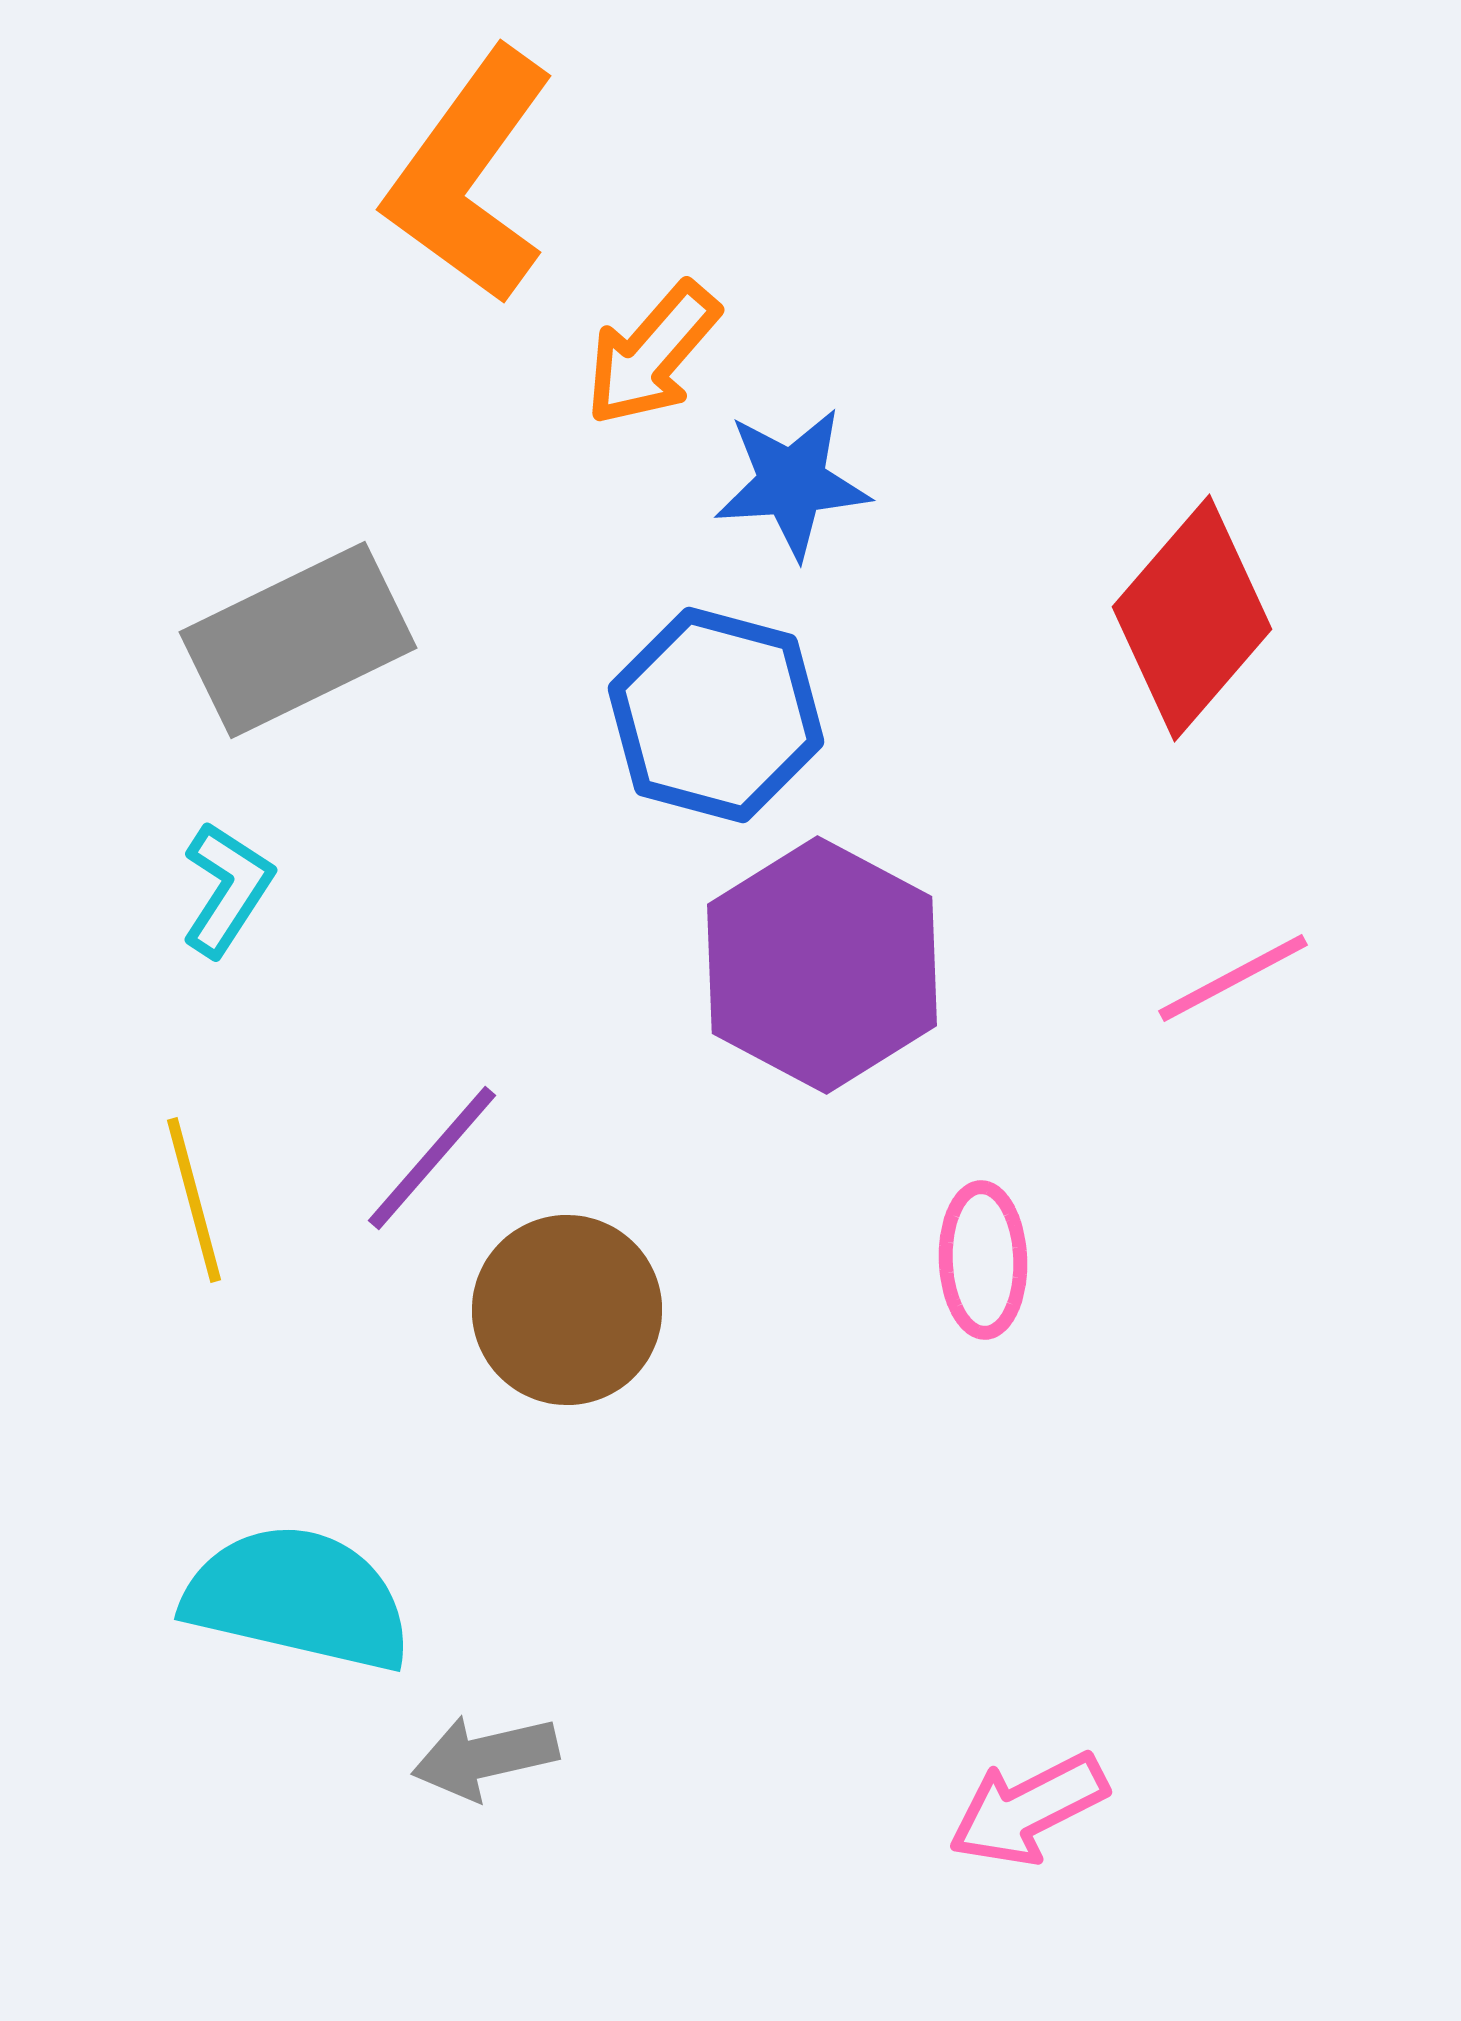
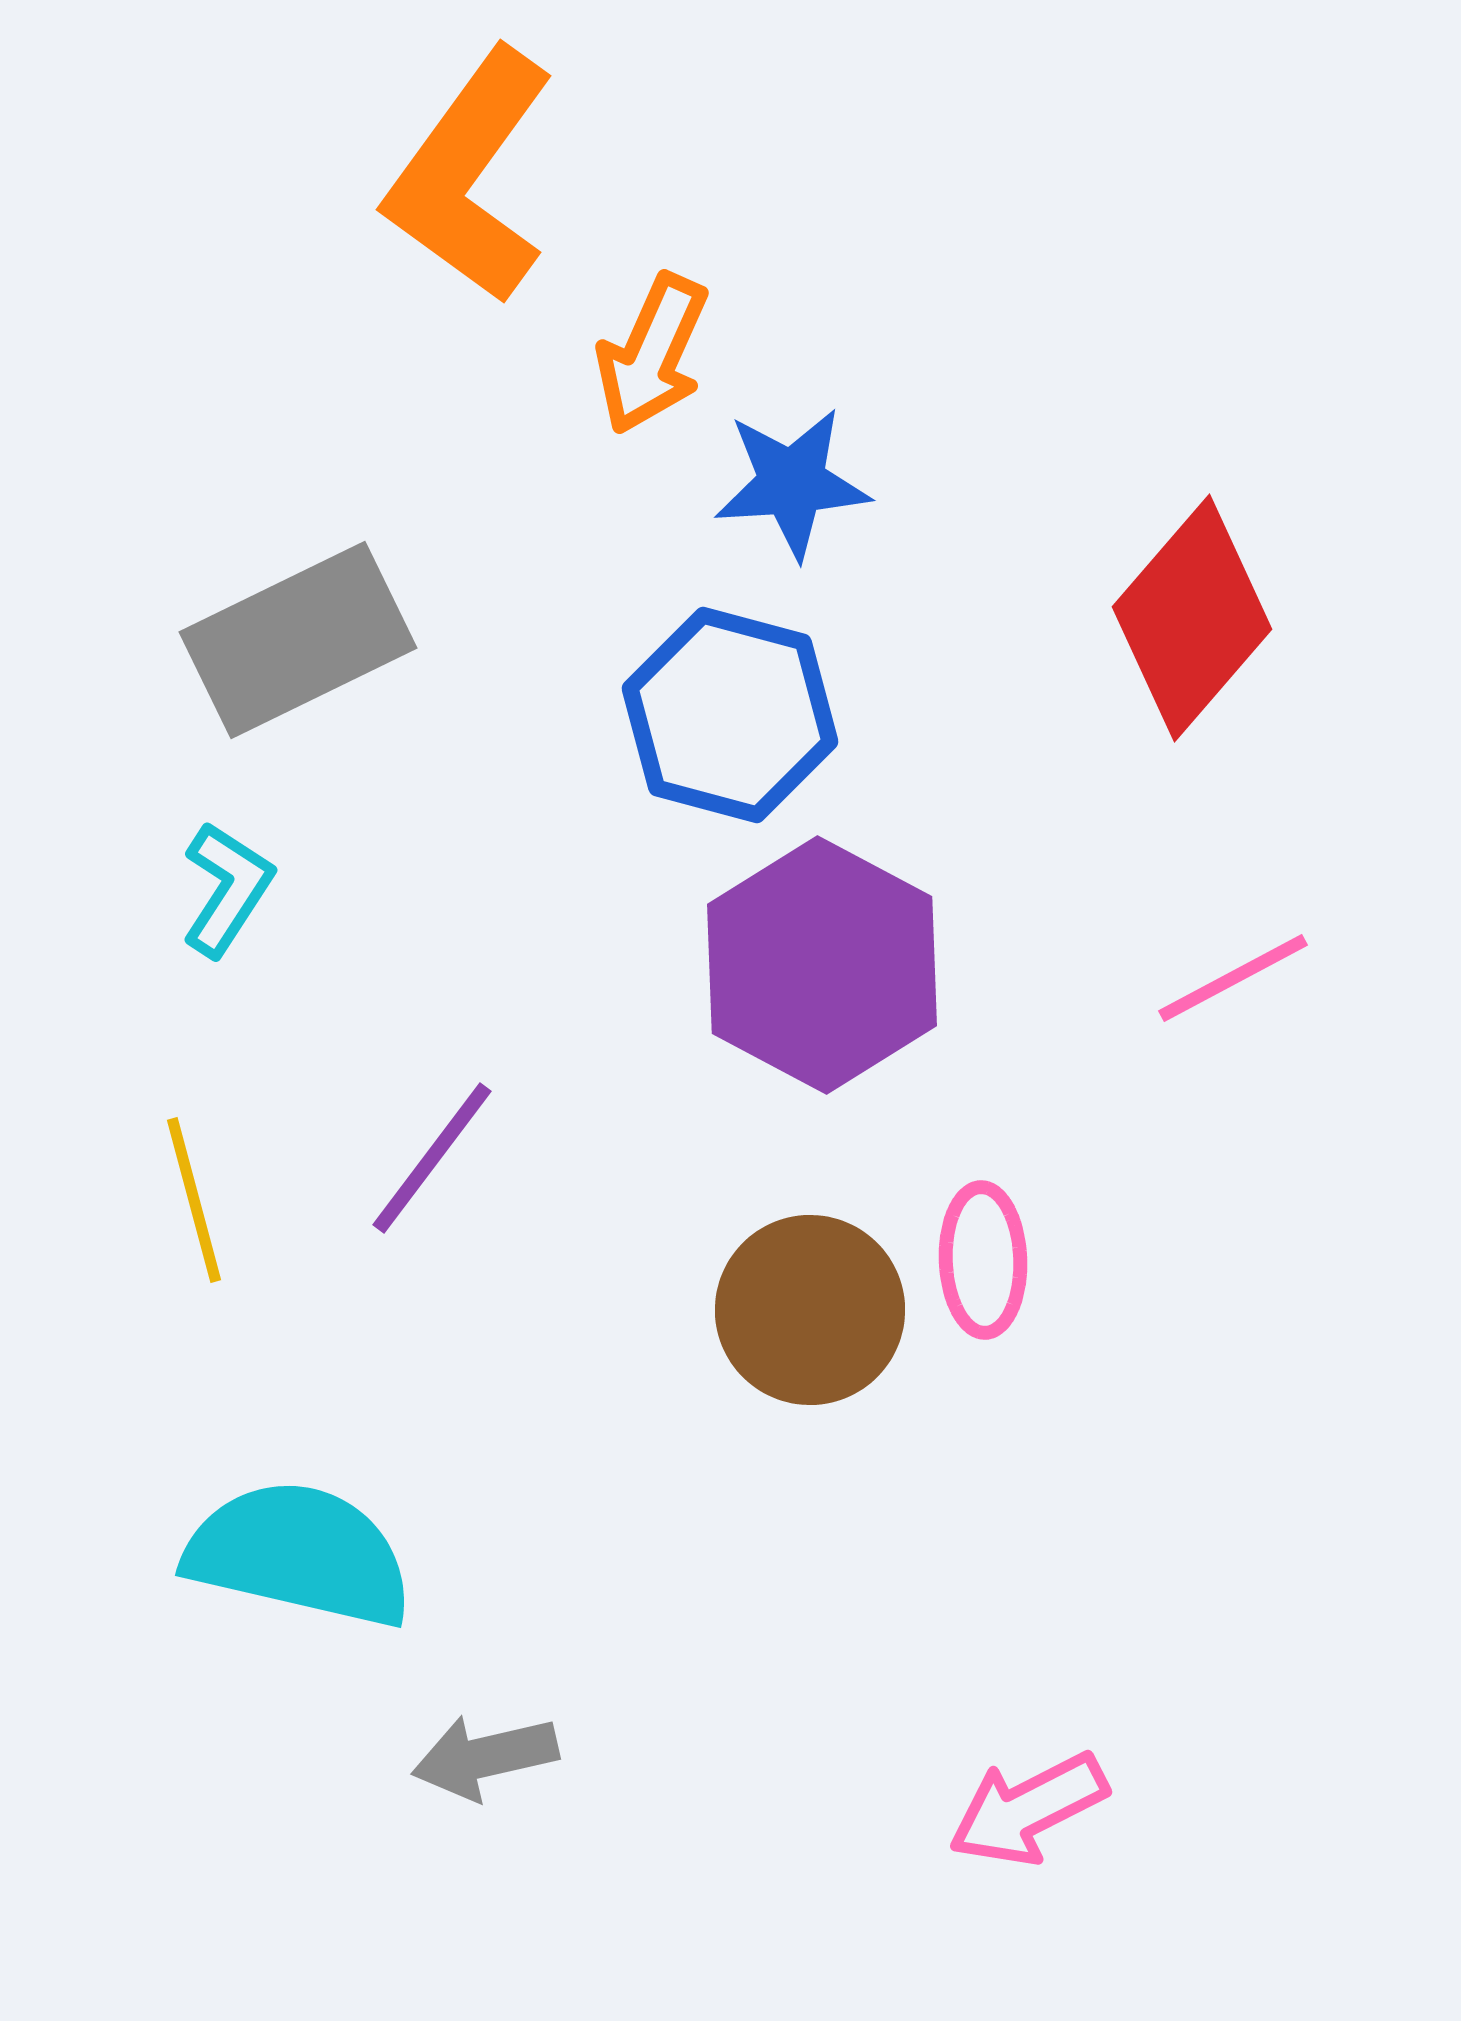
orange arrow: rotated 17 degrees counterclockwise
blue hexagon: moved 14 px right
purple line: rotated 4 degrees counterclockwise
brown circle: moved 243 px right
cyan semicircle: moved 1 px right, 44 px up
